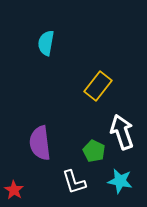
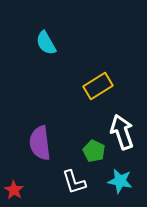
cyan semicircle: rotated 40 degrees counterclockwise
yellow rectangle: rotated 20 degrees clockwise
